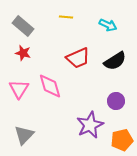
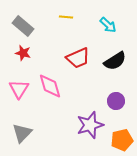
cyan arrow: rotated 18 degrees clockwise
purple star: rotated 8 degrees clockwise
gray triangle: moved 2 px left, 2 px up
